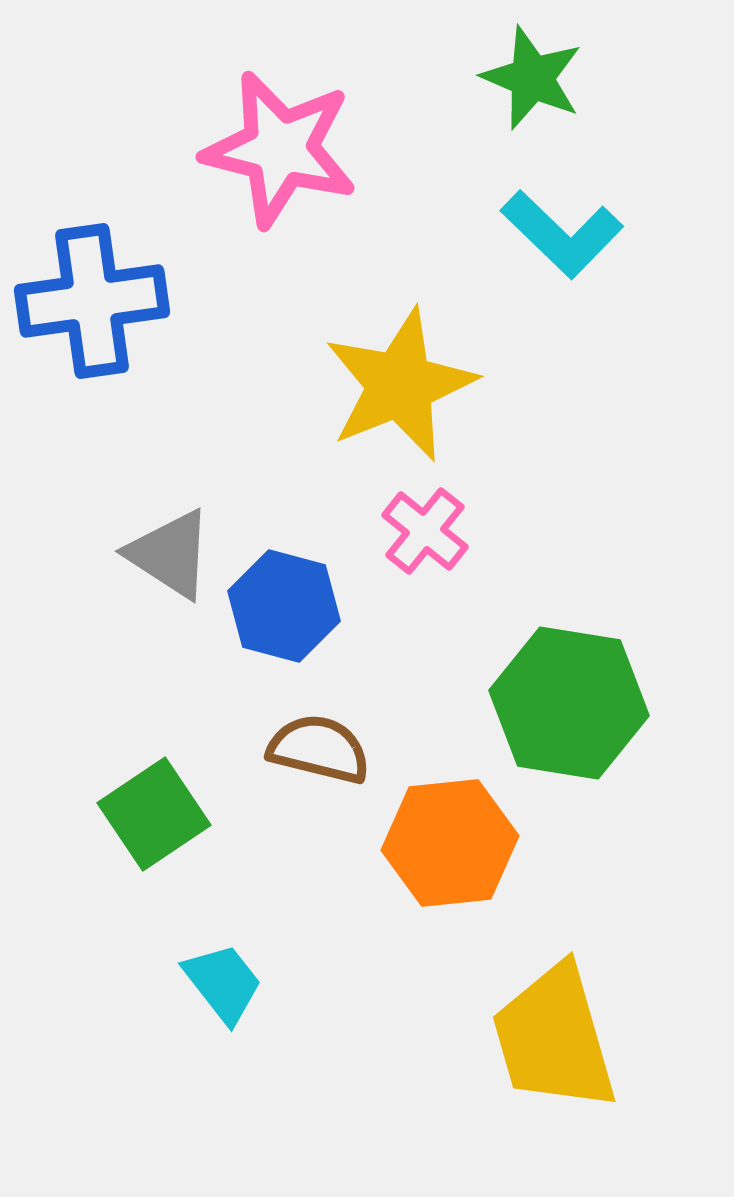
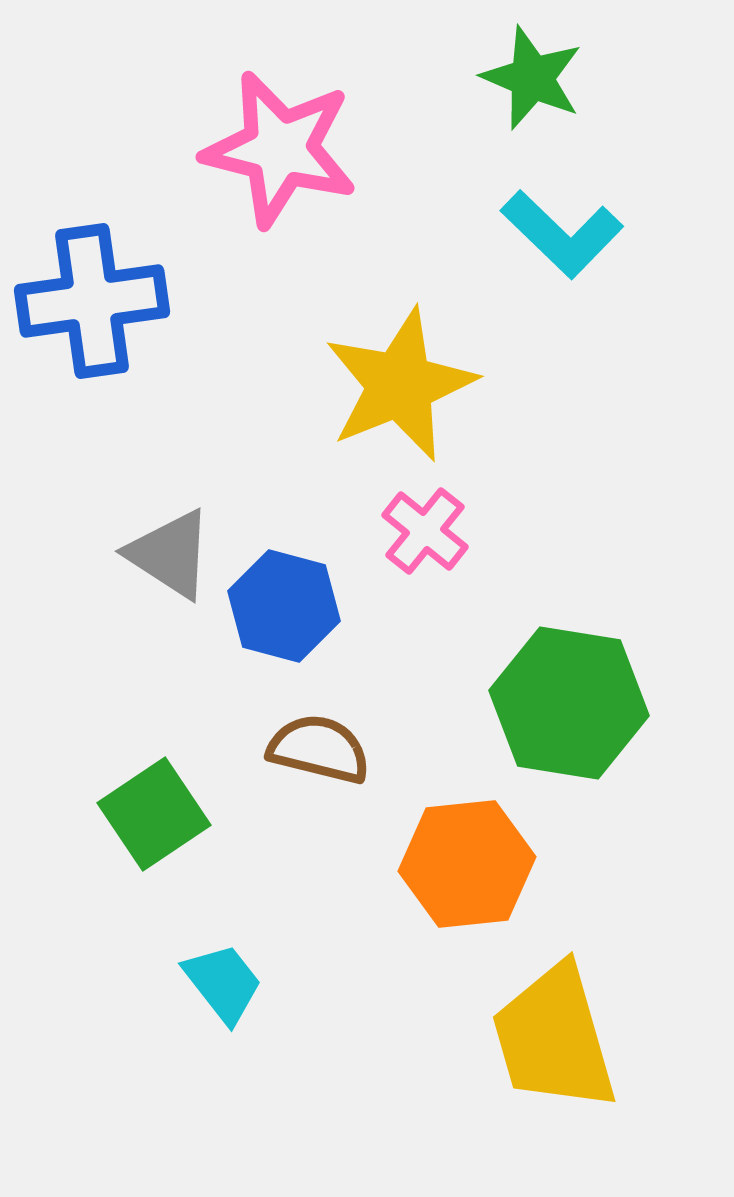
orange hexagon: moved 17 px right, 21 px down
